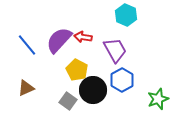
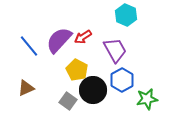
red arrow: rotated 42 degrees counterclockwise
blue line: moved 2 px right, 1 px down
green star: moved 11 px left; rotated 10 degrees clockwise
